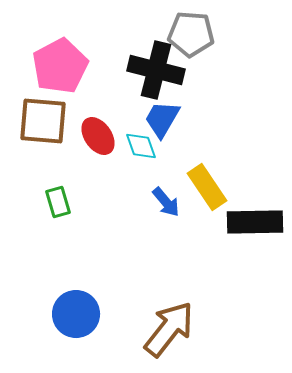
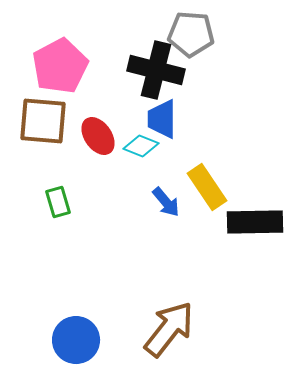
blue trapezoid: rotated 30 degrees counterclockwise
cyan diamond: rotated 48 degrees counterclockwise
blue circle: moved 26 px down
